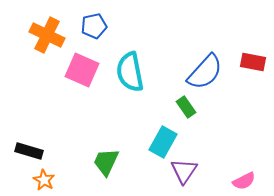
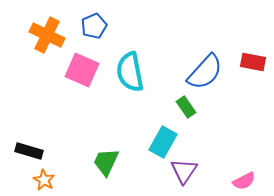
blue pentagon: rotated 10 degrees counterclockwise
